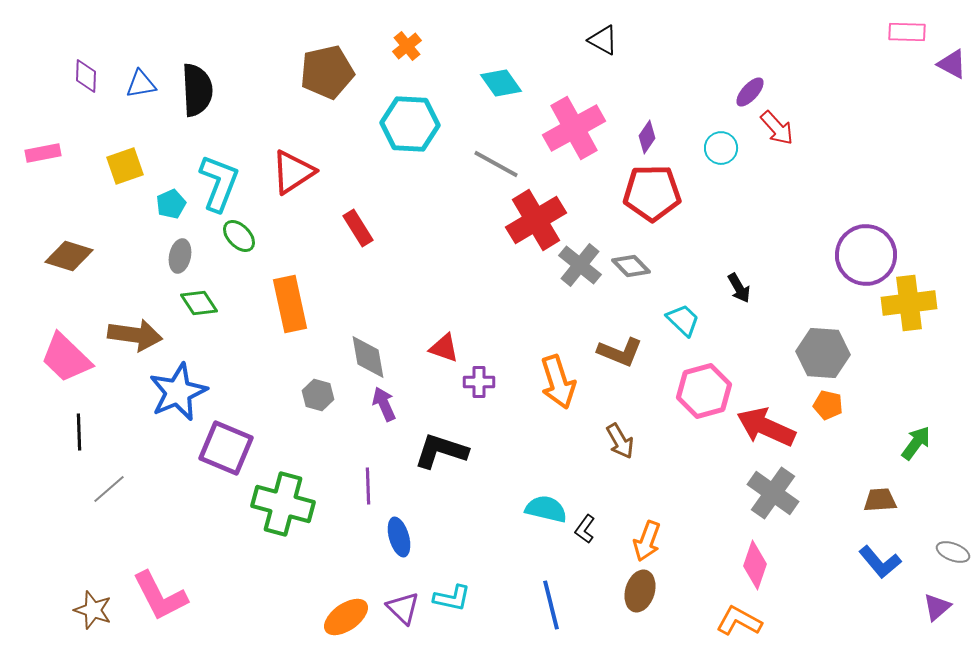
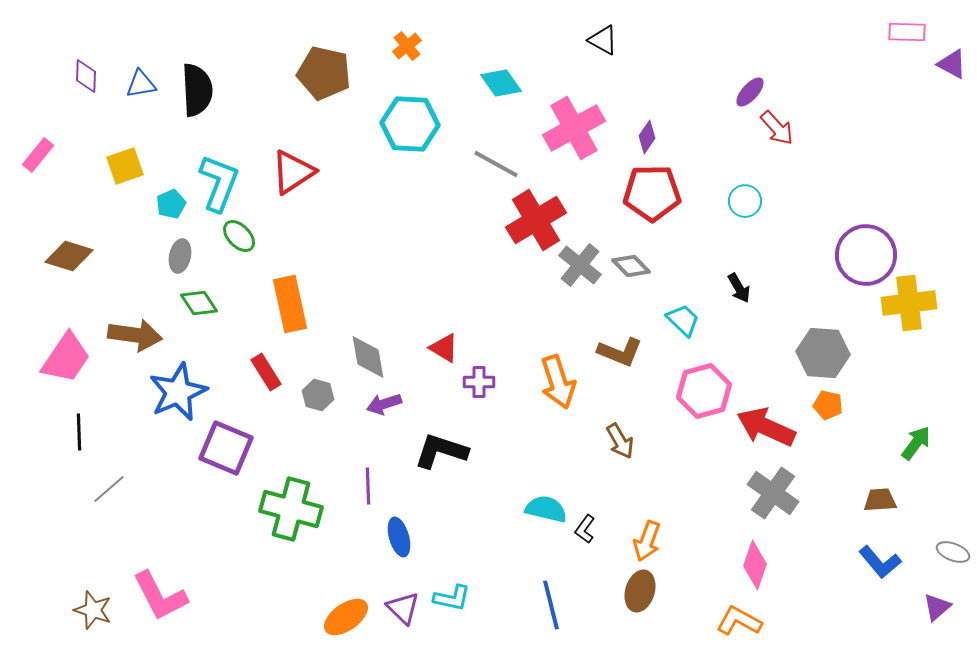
brown pentagon at (327, 72): moved 3 px left, 1 px down; rotated 26 degrees clockwise
cyan circle at (721, 148): moved 24 px right, 53 px down
pink rectangle at (43, 153): moved 5 px left, 2 px down; rotated 40 degrees counterclockwise
red rectangle at (358, 228): moved 92 px left, 144 px down
red triangle at (444, 348): rotated 12 degrees clockwise
pink trapezoid at (66, 358): rotated 100 degrees counterclockwise
purple arrow at (384, 404): rotated 84 degrees counterclockwise
green cross at (283, 504): moved 8 px right, 5 px down
